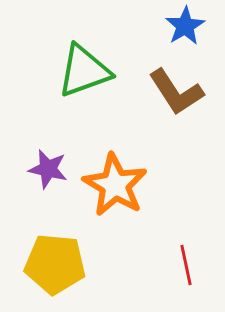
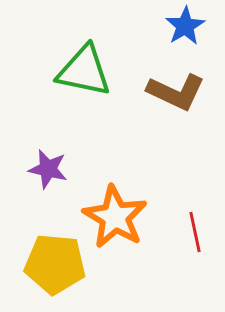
green triangle: rotated 32 degrees clockwise
brown L-shape: rotated 32 degrees counterclockwise
orange star: moved 32 px down
red line: moved 9 px right, 33 px up
